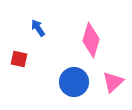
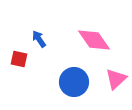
blue arrow: moved 1 px right, 11 px down
pink diamond: moved 3 px right; rotated 52 degrees counterclockwise
pink triangle: moved 3 px right, 3 px up
